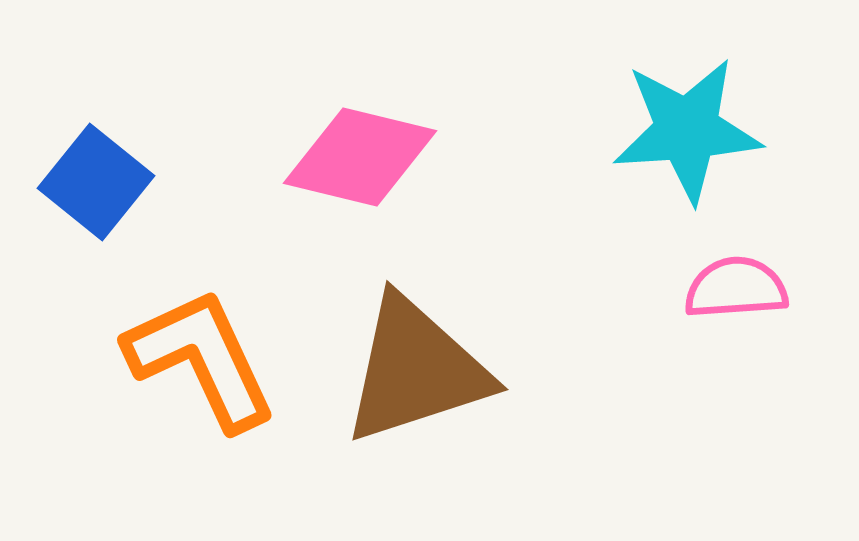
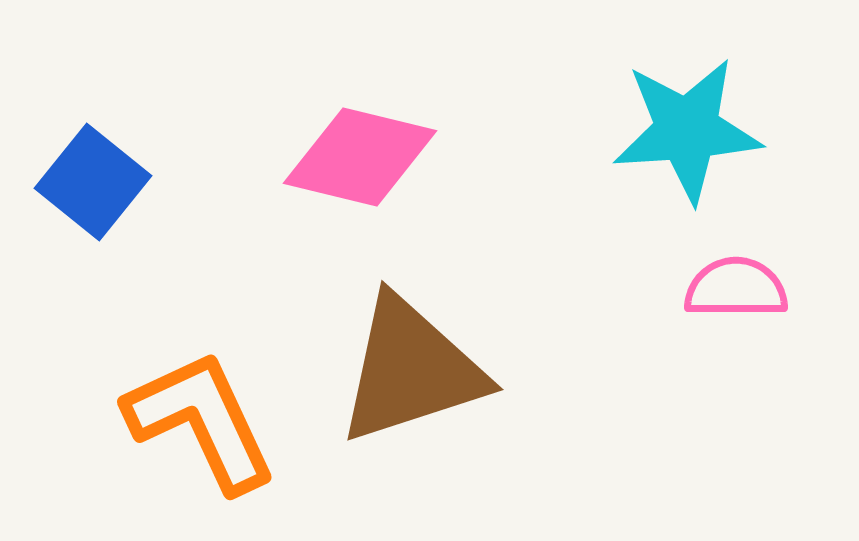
blue square: moved 3 px left
pink semicircle: rotated 4 degrees clockwise
orange L-shape: moved 62 px down
brown triangle: moved 5 px left
